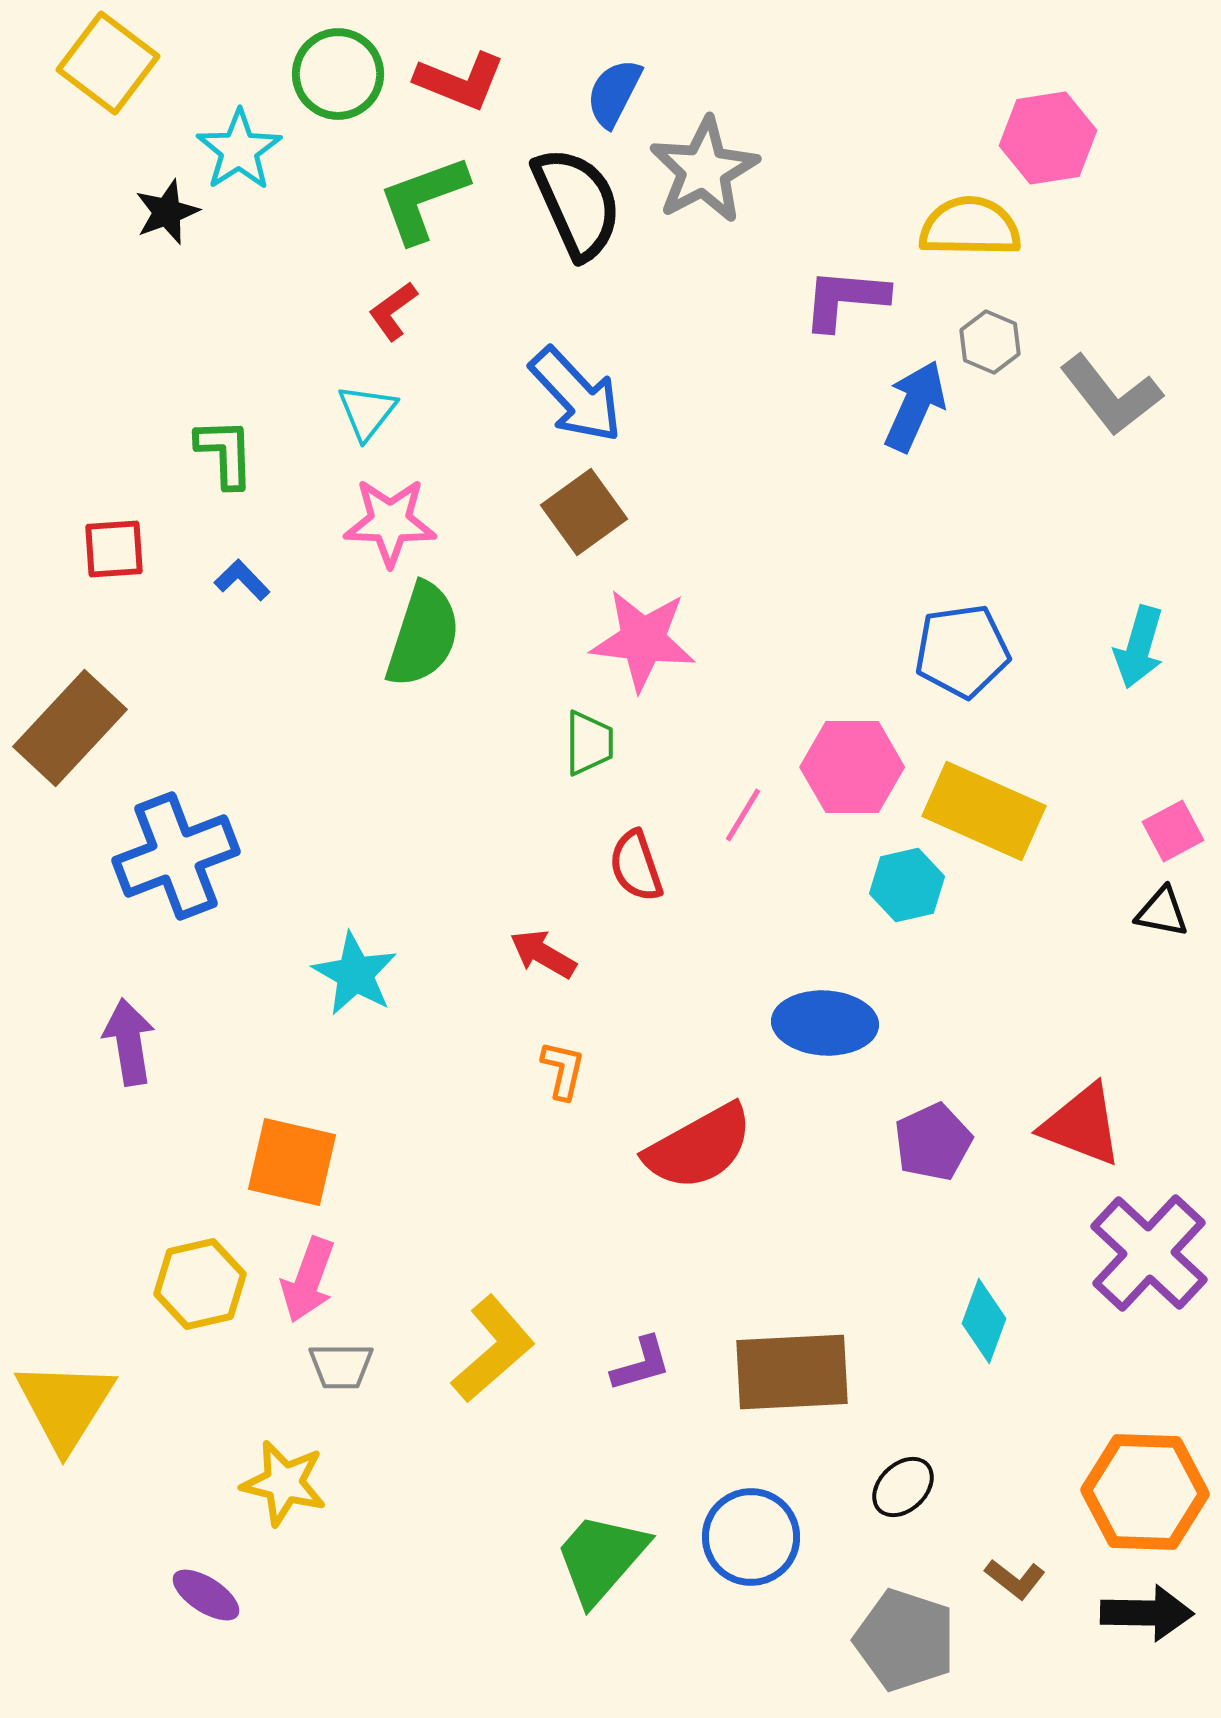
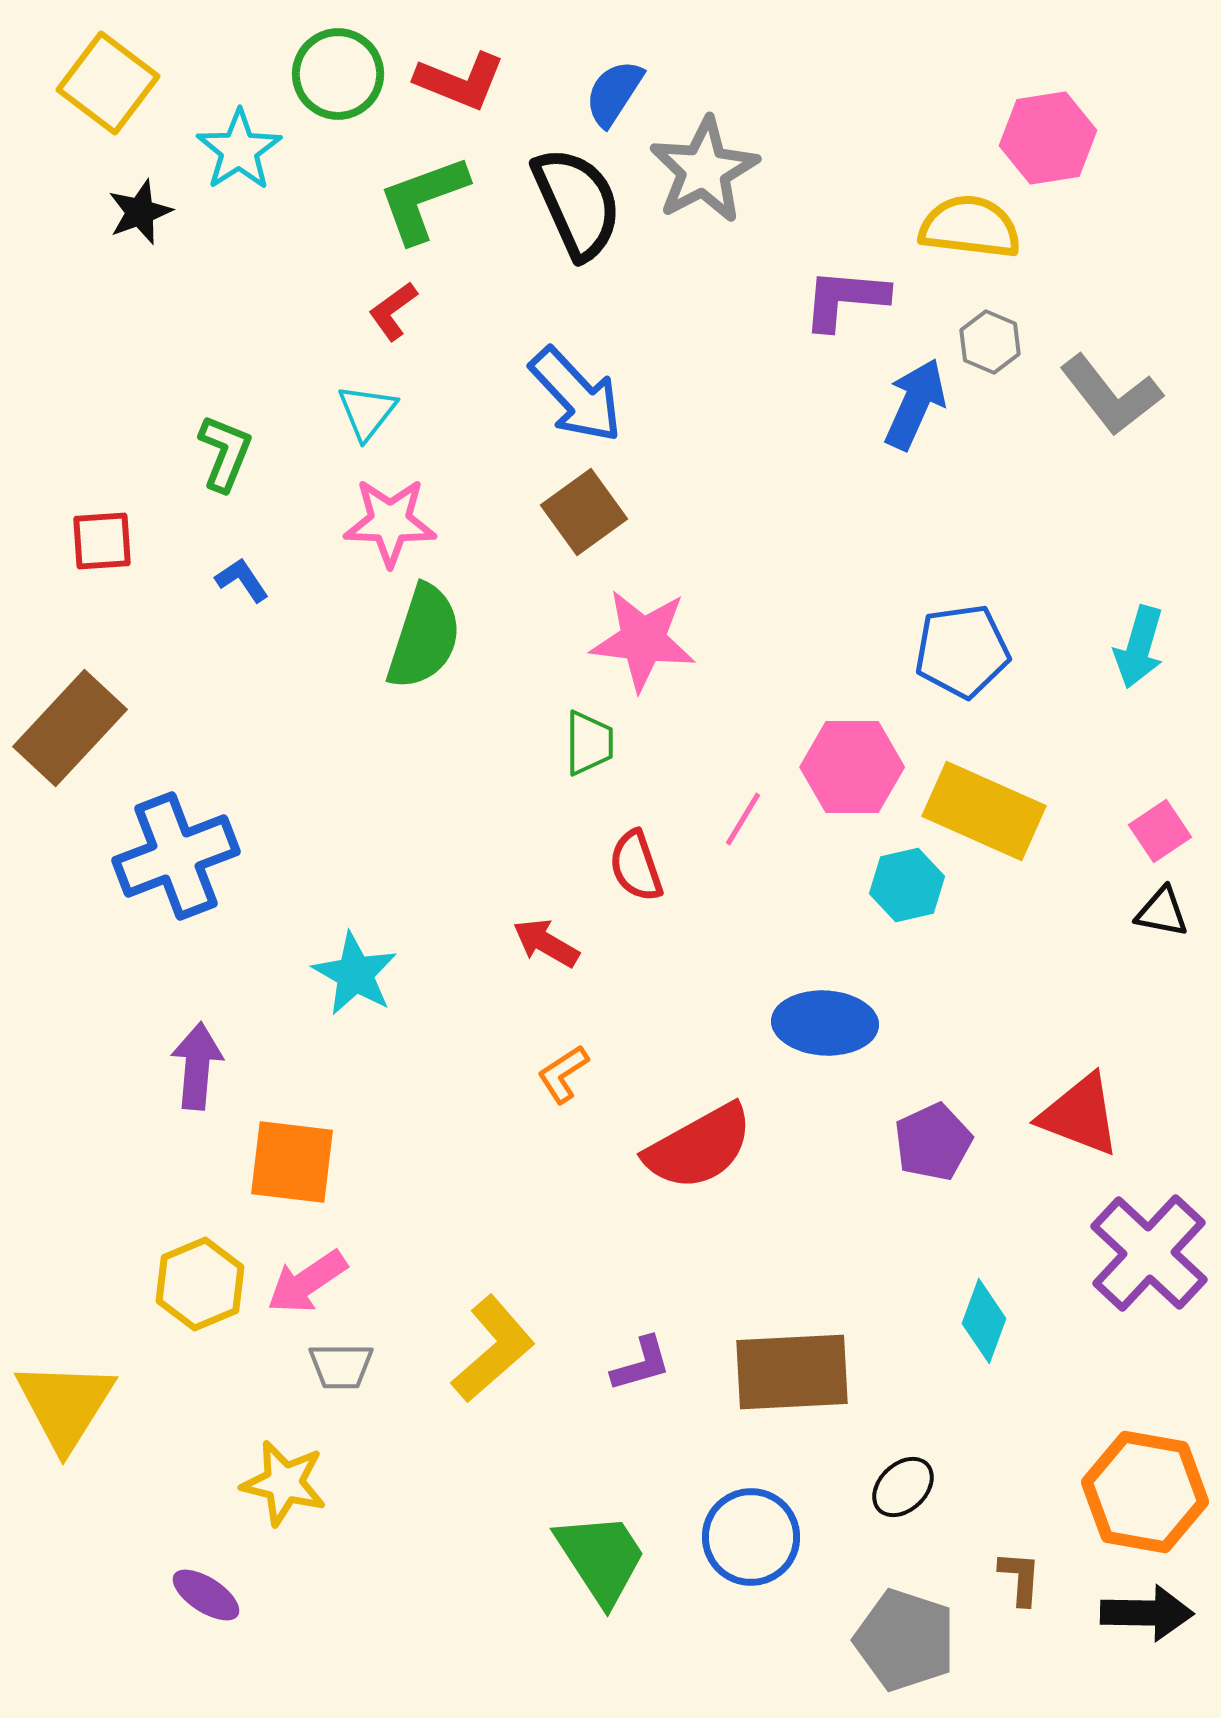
yellow square at (108, 63): moved 20 px down
blue semicircle at (614, 93): rotated 6 degrees clockwise
black star at (167, 212): moved 27 px left
yellow semicircle at (970, 227): rotated 6 degrees clockwise
blue arrow at (915, 406): moved 2 px up
green L-shape at (225, 453): rotated 24 degrees clockwise
red square at (114, 549): moved 12 px left, 8 px up
blue L-shape at (242, 580): rotated 10 degrees clockwise
green semicircle at (423, 635): moved 1 px right, 2 px down
pink line at (743, 815): moved 4 px down
pink square at (1173, 831): moved 13 px left; rotated 6 degrees counterclockwise
red arrow at (543, 954): moved 3 px right, 11 px up
purple arrow at (129, 1042): moved 68 px right, 24 px down; rotated 14 degrees clockwise
orange L-shape at (563, 1070): moved 4 px down; rotated 136 degrees counterclockwise
red triangle at (1082, 1125): moved 2 px left, 10 px up
orange square at (292, 1162): rotated 6 degrees counterclockwise
pink arrow at (308, 1280): moved 1 px left, 2 px down; rotated 36 degrees clockwise
yellow hexagon at (200, 1284): rotated 10 degrees counterclockwise
orange hexagon at (1145, 1492): rotated 8 degrees clockwise
green trapezoid at (601, 1558): rotated 106 degrees clockwise
brown L-shape at (1015, 1579): moved 5 px right, 1 px up; rotated 124 degrees counterclockwise
